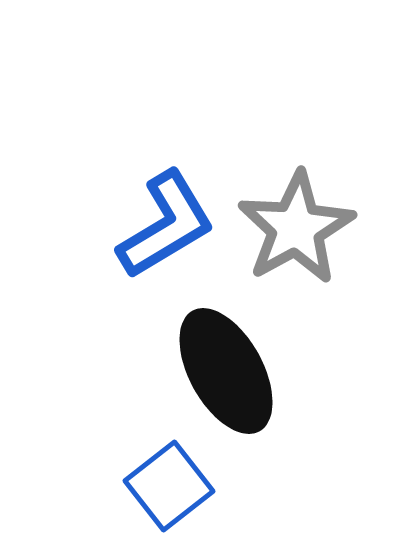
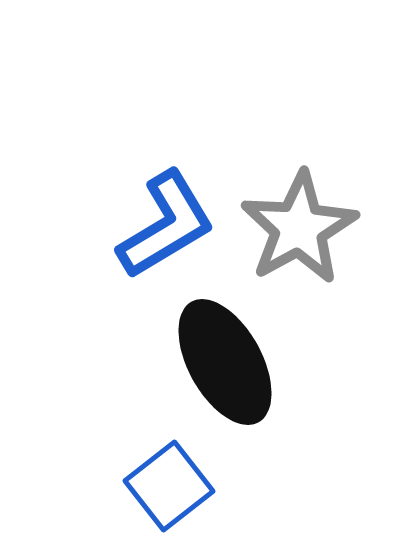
gray star: moved 3 px right
black ellipse: moved 1 px left, 9 px up
